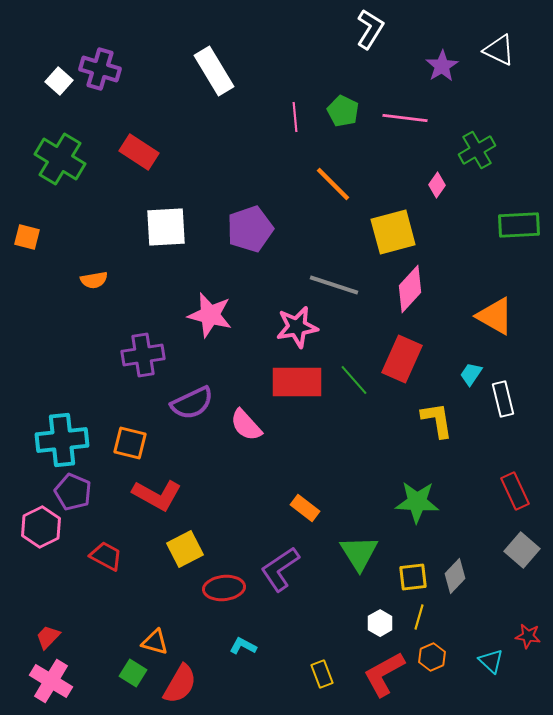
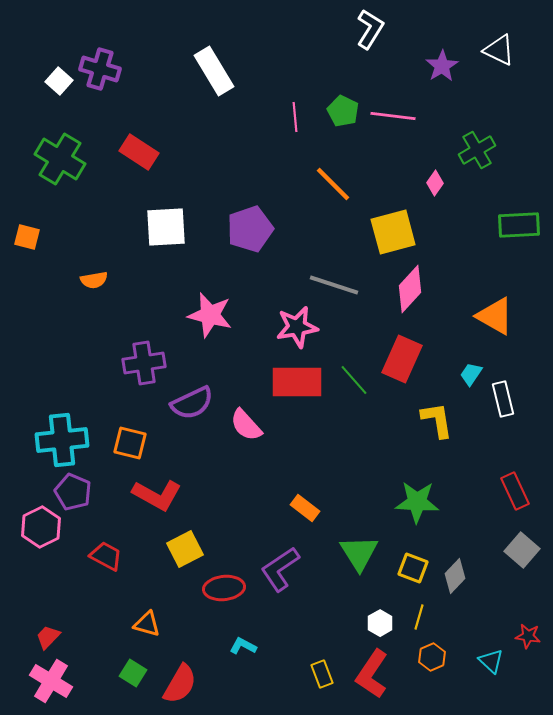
pink line at (405, 118): moved 12 px left, 2 px up
pink diamond at (437, 185): moved 2 px left, 2 px up
purple cross at (143, 355): moved 1 px right, 8 px down
yellow square at (413, 577): moved 9 px up; rotated 28 degrees clockwise
orange triangle at (155, 642): moved 8 px left, 18 px up
red L-shape at (384, 674): moved 12 px left; rotated 27 degrees counterclockwise
